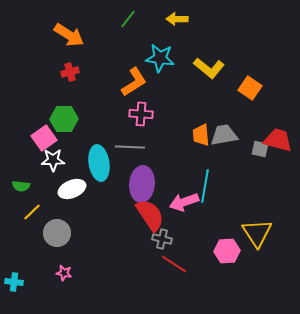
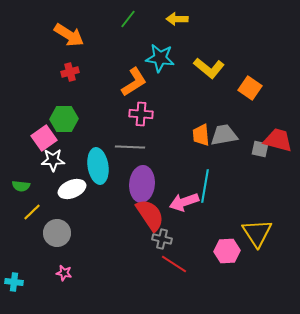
cyan ellipse: moved 1 px left, 3 px down
